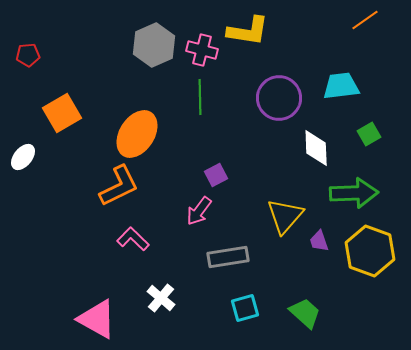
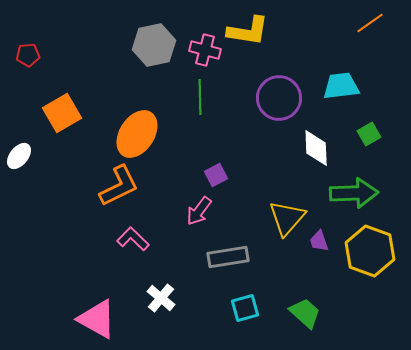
orange line: moved 5 px right, 3 px down
gray hexagon: rotated 12 degrees clockwise
pink cross: moved 3 px right
white ellipse: moved 4 px left, 1 px up
yellow triangle: moved 2 px right, 2 px down
